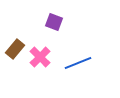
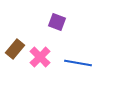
purple square: moved 3 px right
blue line: rotated 32 degrees clockwise
